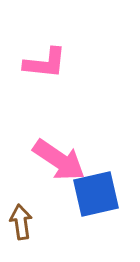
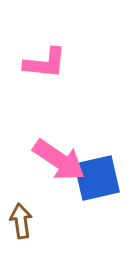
blue square: moved 1 px right, 16 px up
brown arrow: moved 1 px up
